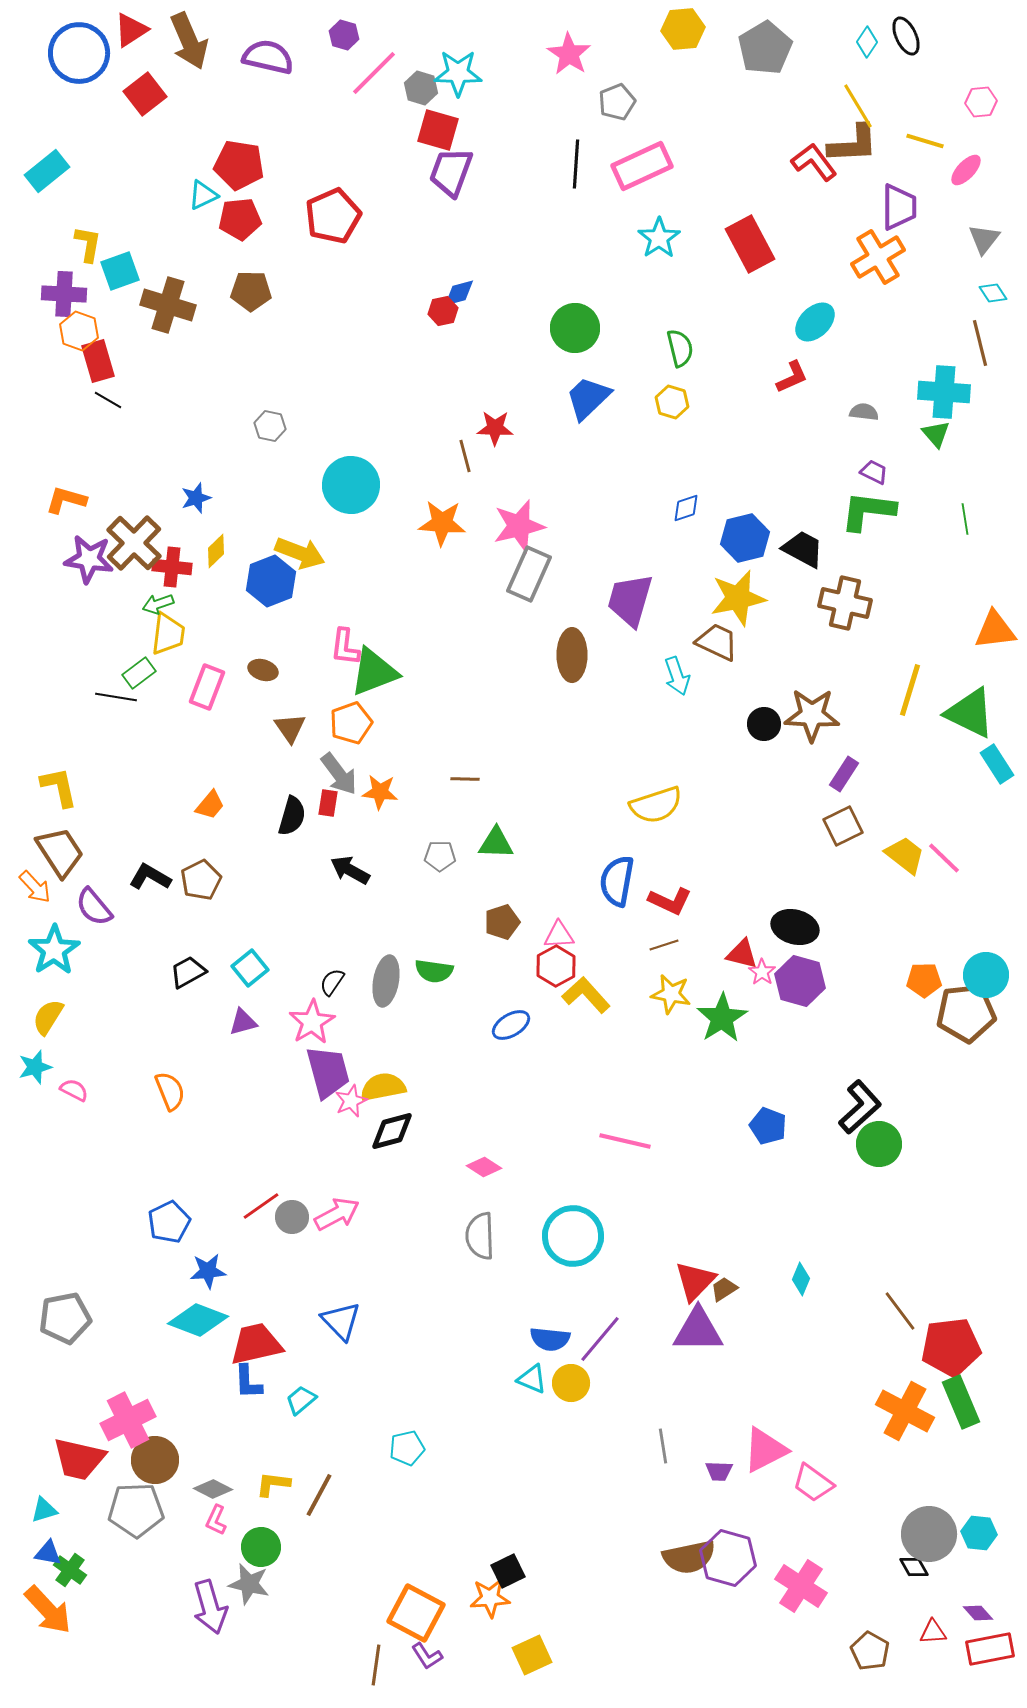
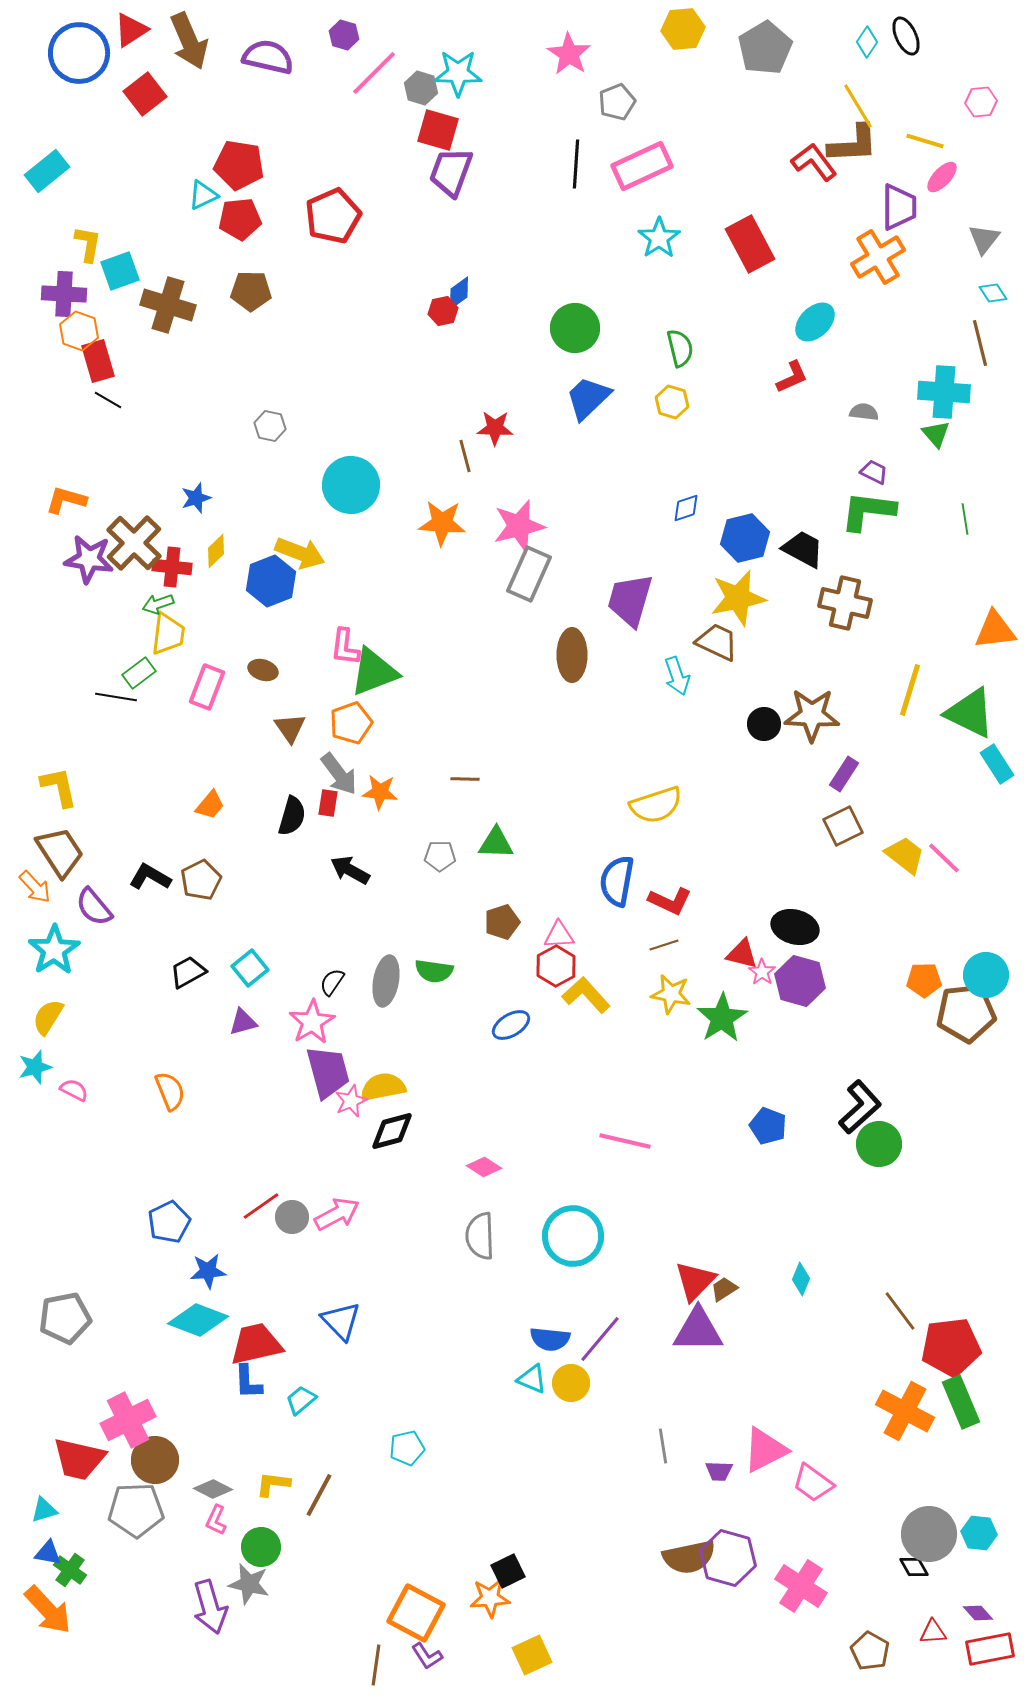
pink ellipse at (966, 170): moved 24 px left, 7 px down
blue diamond at (459, 293): rotated 20 degrees counterclockwise
